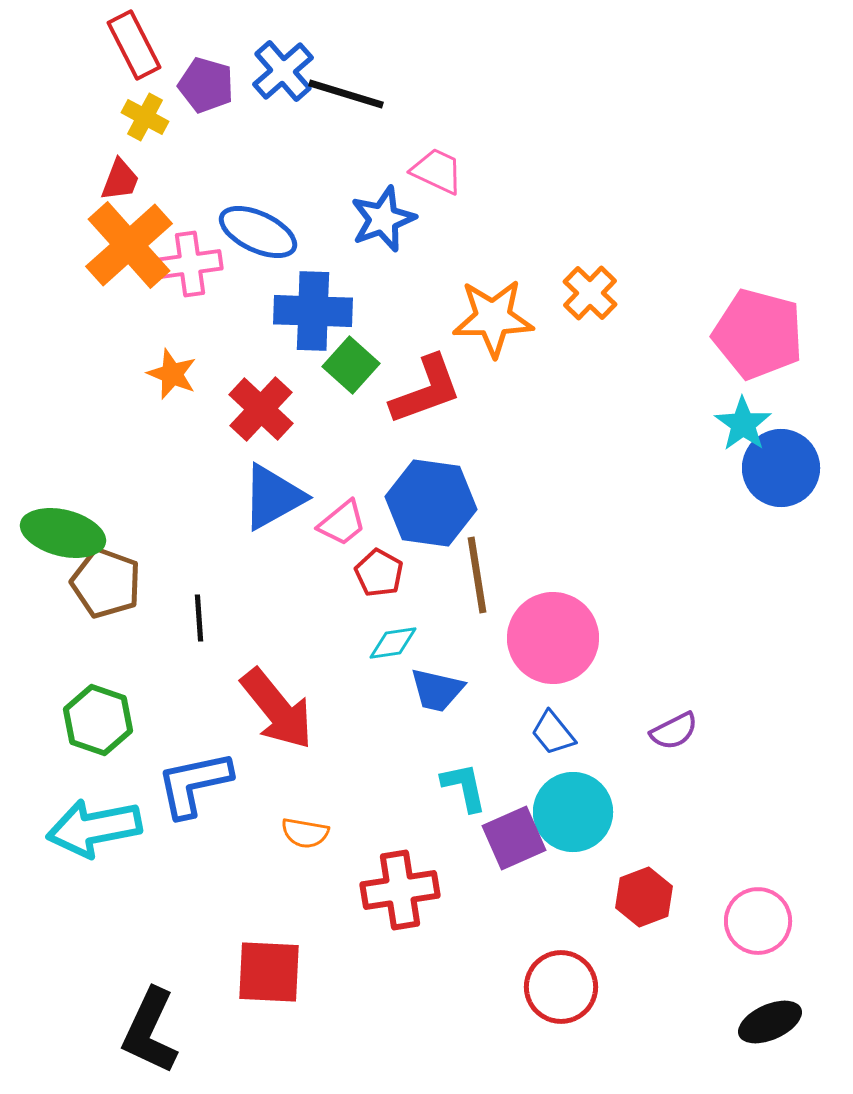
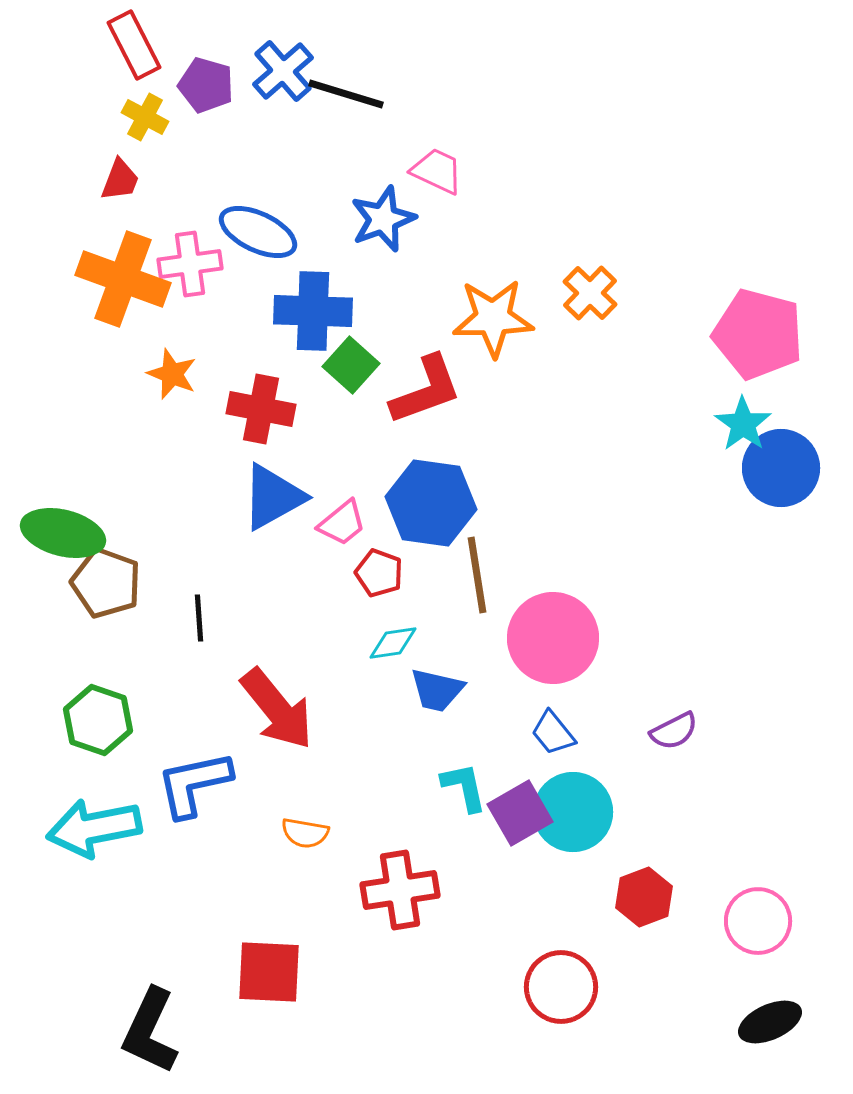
orange cross at (129, 245): moved 6 px left, 34 px down; rotated 28 degrees counterclockwise
red cross at (261, 409): rotated 32 degrees counterclockwise
red pentagon at (379, 573): rotated 9 degrees counterclockwise
purple square at (514, 838): moved 6 px right, 25 px up; rotated 6 degrees counterclockwise
